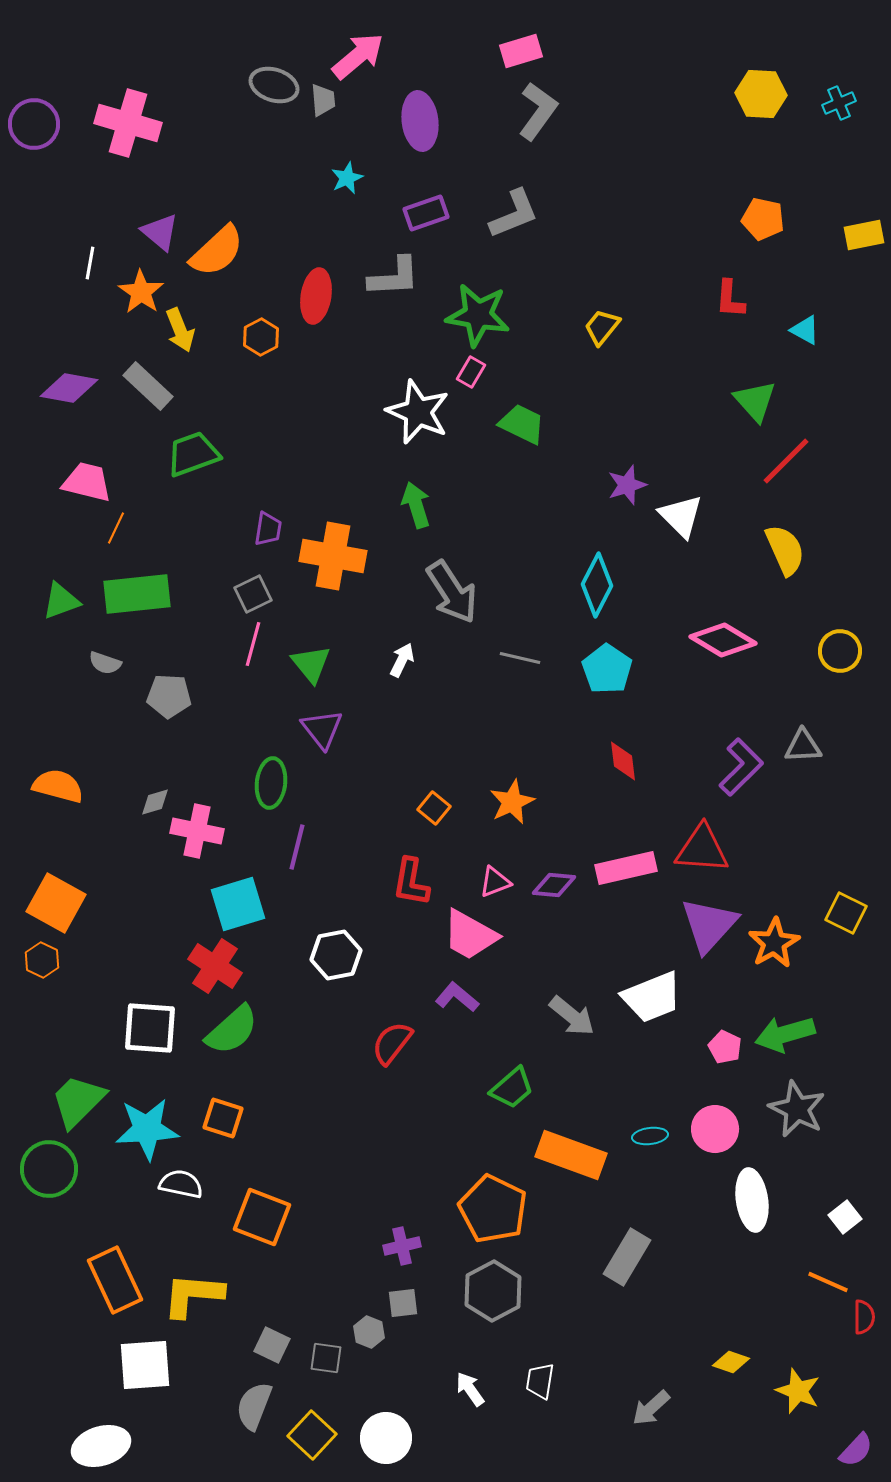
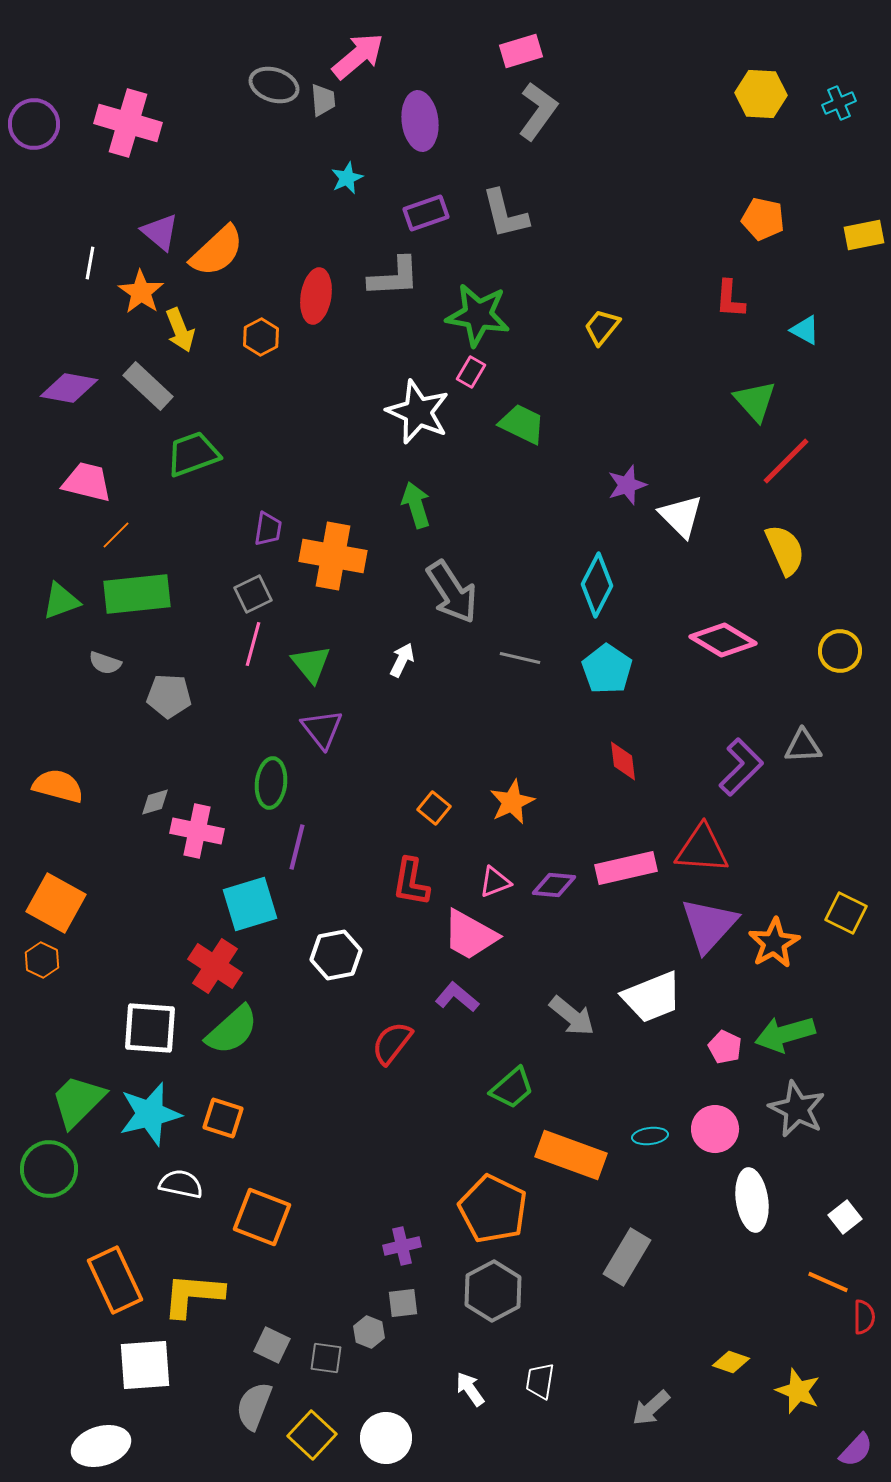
gray L-shape at (514, 214): moved 9 px left; rotated 98 degrees clockwise
orange line at (116, 528): moved 7 px down; rotated 20 degrees clockwise
cyan square at (238, 904): moved 12 px right
cyan star at (147, 1129): moved 3 px right, 15 px up; rotated 10 degrees counterclockwise
